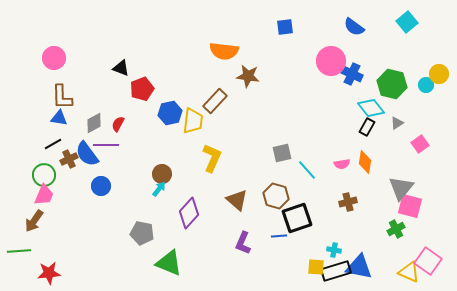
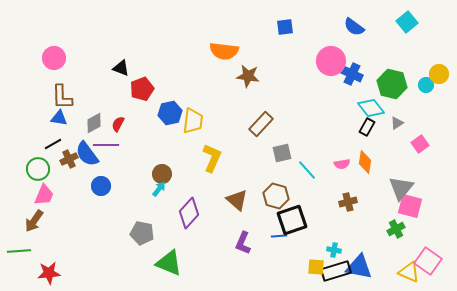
brown rectangle at (215, 101): moved 46 px right, 23 px down
green circle at (44, 175): moved 6 px left, 6 px up
black square at (297, 218): moved 5 px left, 2 px down
